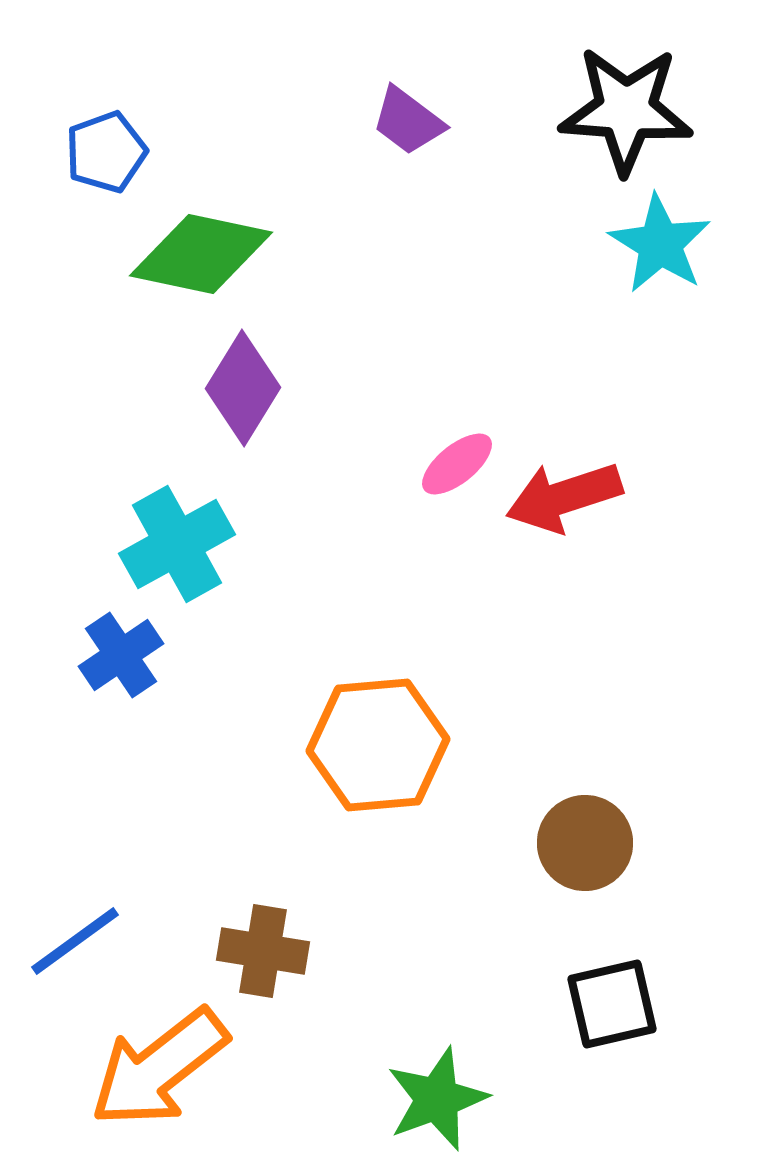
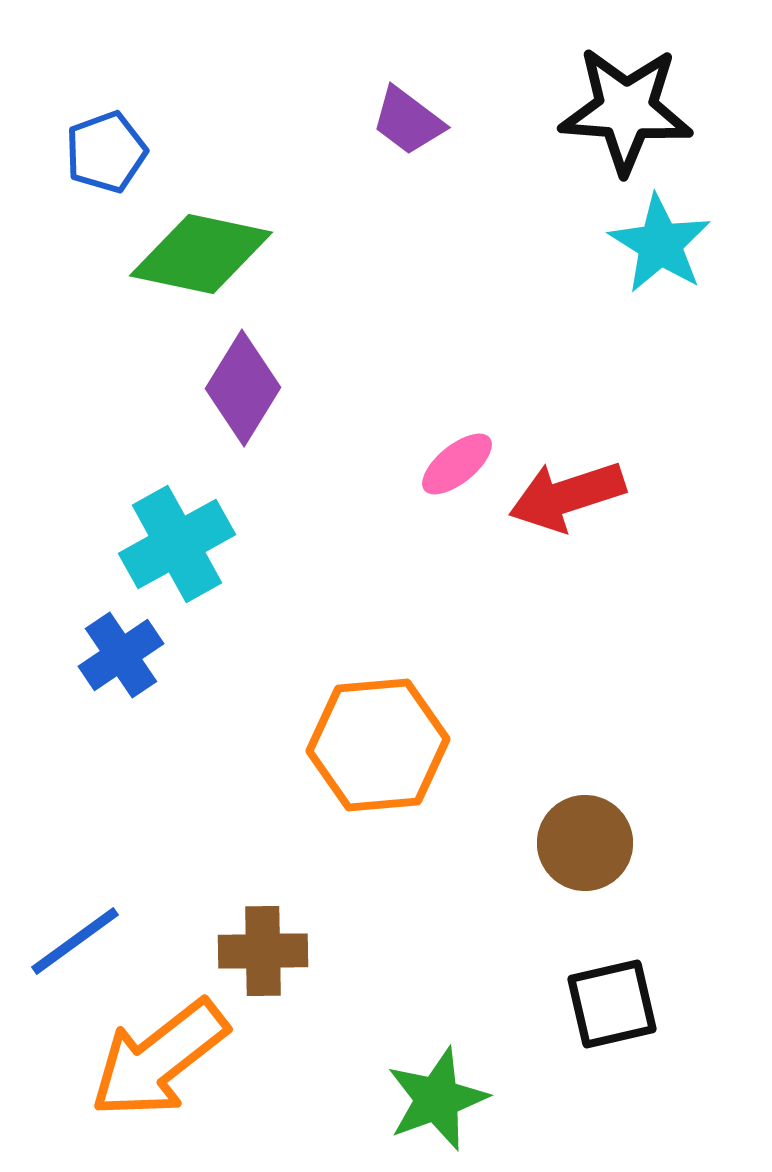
red arrow: moved 3 px right, 1 px up
brown cross: rotated 10 degrees counterclockwise
orange arrow: moved 9 px up
